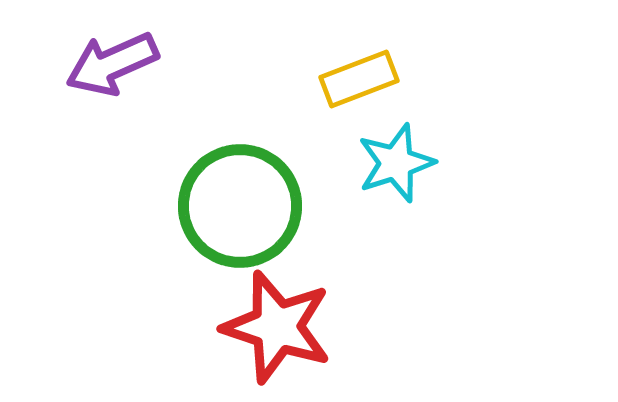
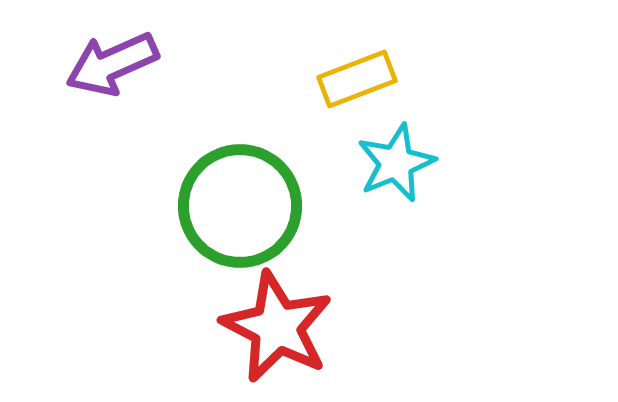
yellow rectangle: moved 2 px left
cyan star: rotated 4 degrees counterclockwise
red star: rotated 9 degrees clockwise
